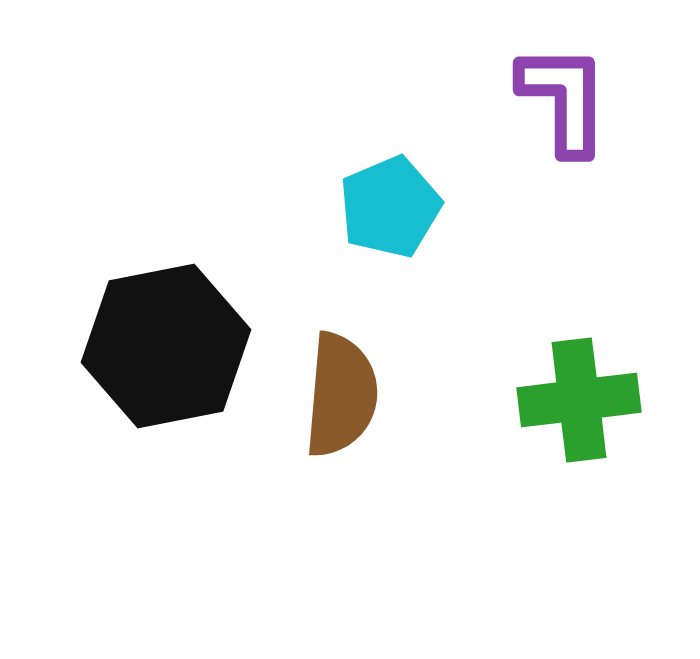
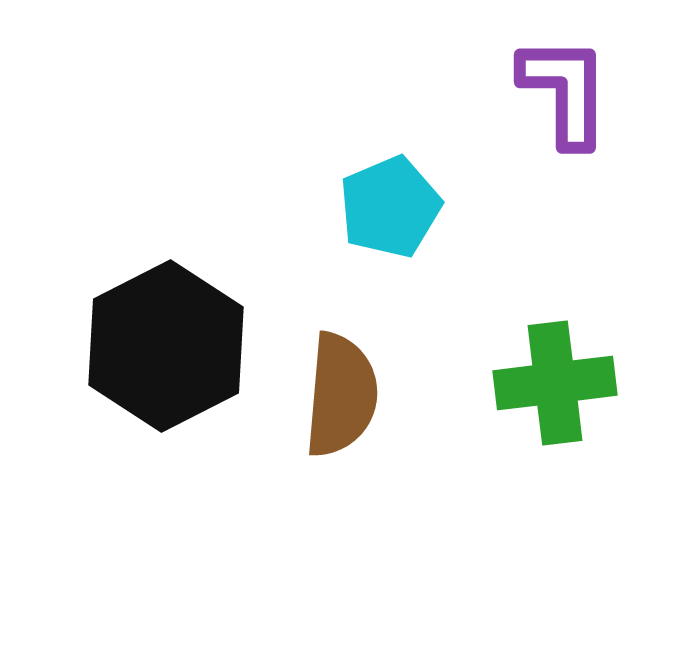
purple L-shape: moved 1 px right, 8 px up
black hexagon: rotated 16 degrees counterclockwise
green cross: moved 24 px left, 17 px up
